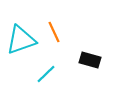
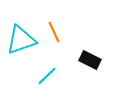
black rectangle: rotated 10 degrees clockwise
cyan line: moved 1 px right, 2 px down
